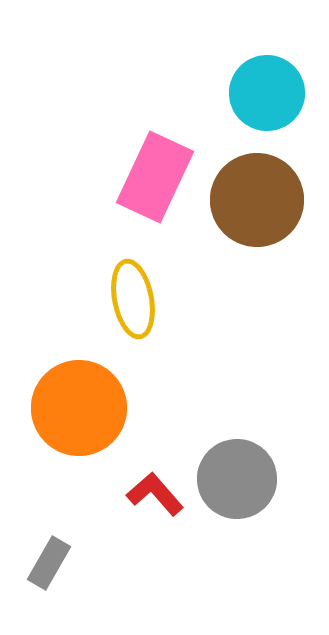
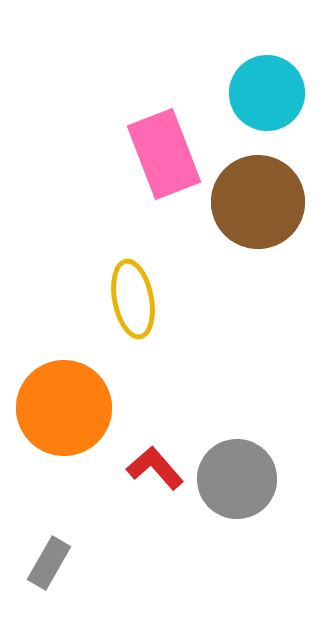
pink rectangle: moved 9 px right, 23 px up; rotated 46 degrees counterclockwise
brown circle: moved 1 px right, 2 px down
orange circle: moved 15 px left
red L-shape: moved 26 px up
